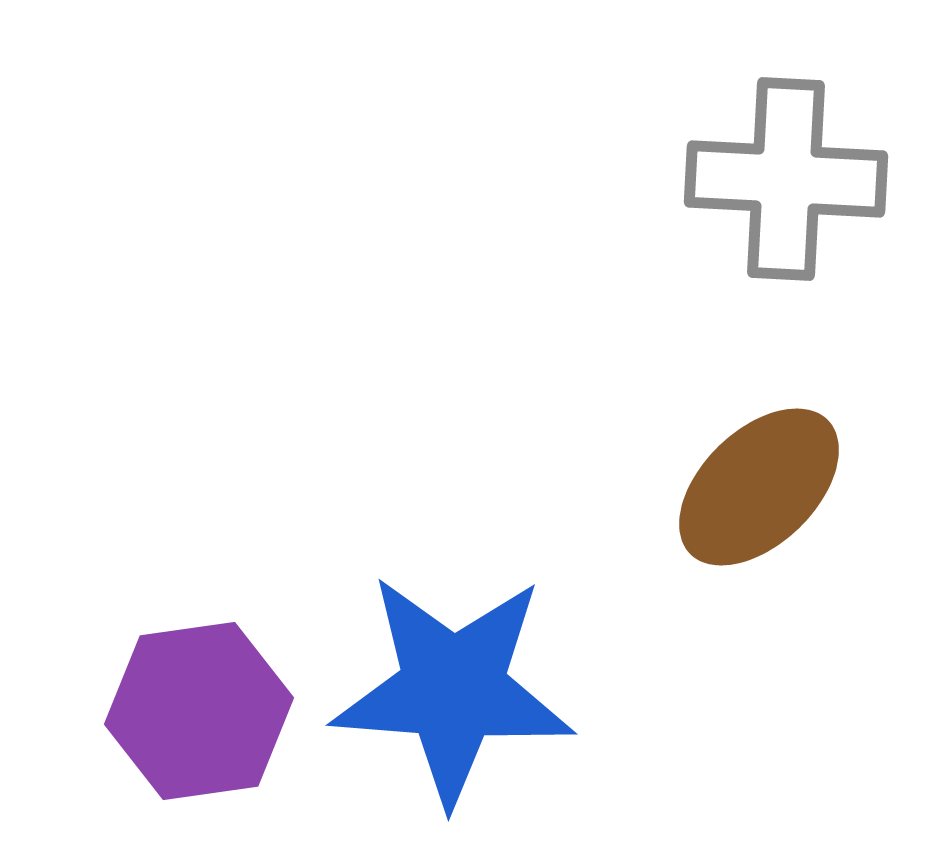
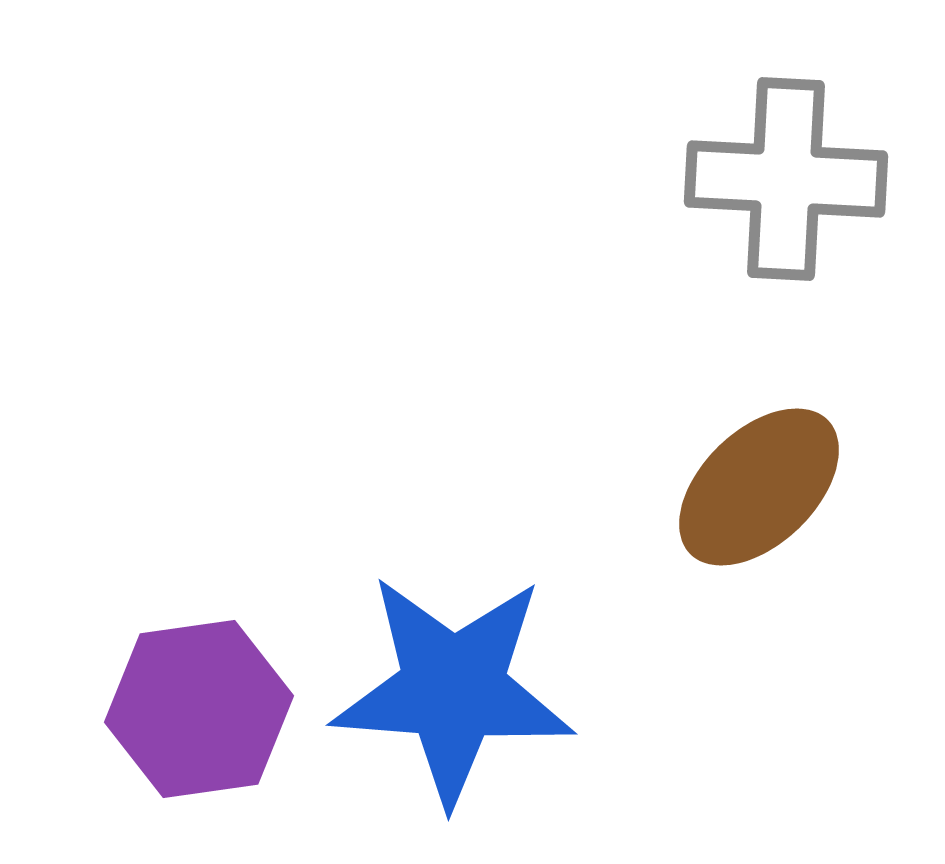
purple hexagon: moved 2 px up
